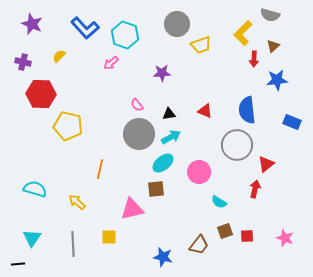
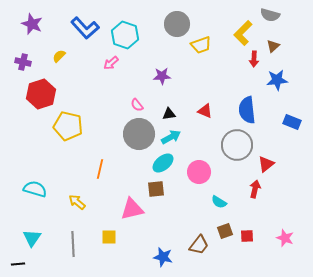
purple star at (162, 73): moved 3 px down
red hexagon at (41, 94): rotated 20 degrees counterclockwise
